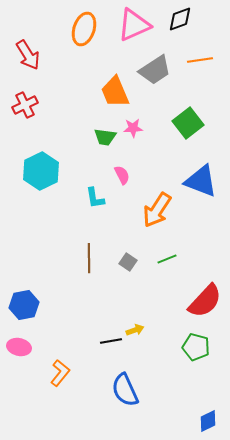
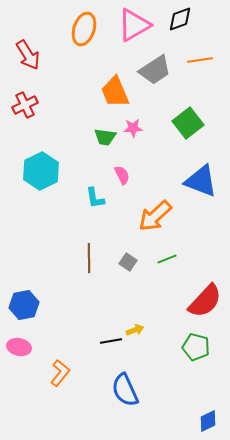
pink triangle: rotated 6 degrees counterclockwise
orange arrow: moved 2 px left, 6 px down; rotated 15 degrees clockwise
